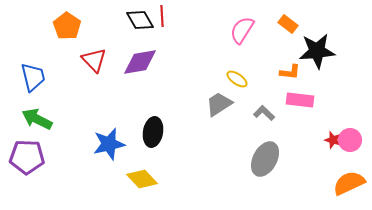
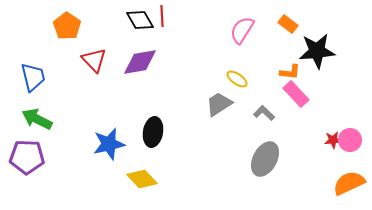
pink rectangle: moved 4 px left, 6 px up; rotated 40 degrees clockwise
red star: rotated 24 degrees counterclockwise
